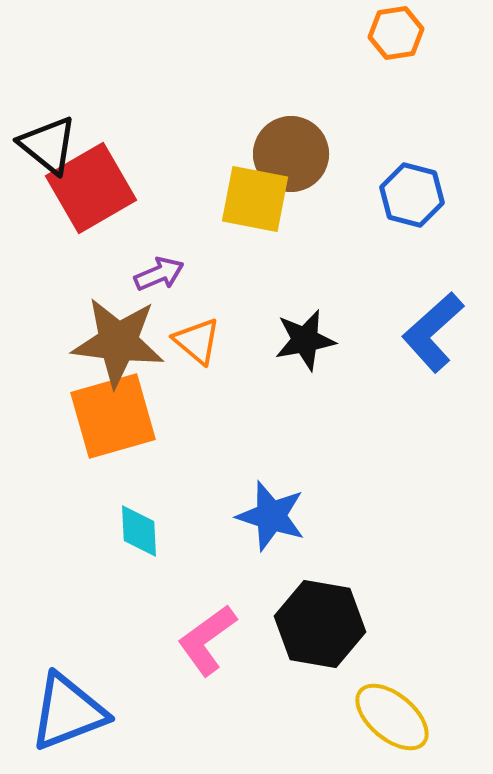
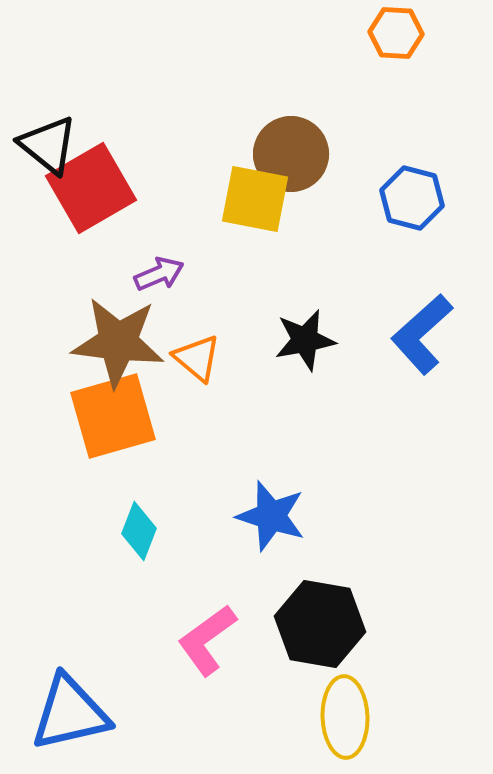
orange hexagon: rotated 12 degrees clockwise
blue hexagon: moved 3 px down
blue L-shape: moved 11 px left, 2 px down
orange triangle: moved 17 px down
cyan diamond: rotated 24 degrees clockwise
blue triangle: moved 2 px right, 1 px down; rotated 8 degrees clockwise
yellow ellipse: moved 47 px left; rotated 48 degrees clockwise
